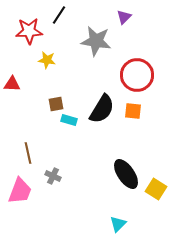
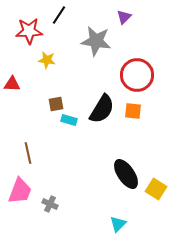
gray cross: moved 3 px left, 28 px down
